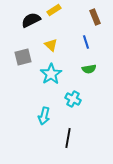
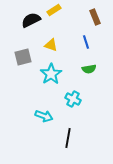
yellow triangle: rotated 24 degrees counterclockwise
cyan arrow: rotated 84 degrees counterclockwise
